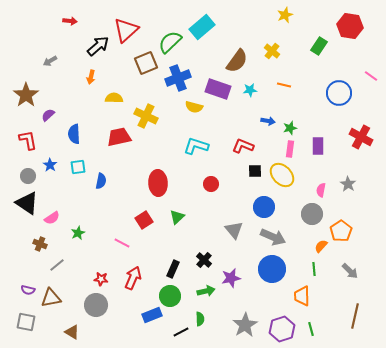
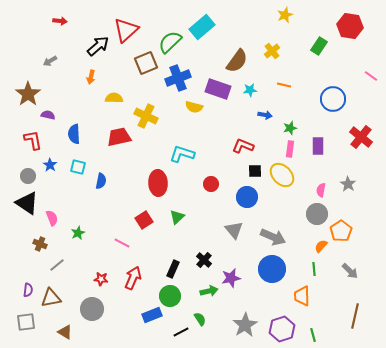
red arrow at (70, 21): moved 10 px left
yellow cross at (272, 51): rotated 14 degrees clockwise
blue circle at (339, 93): moved 6 px left, 6 px down
brown star at (26, 95): moved 2 px right, 1 px up
purple semicircle at (48, 115): rotated 56 degrees clockwise
blue arrow at (268, 121): moved 3 px left, 6 px up
red cross at (361, 137): rotated 10 degrees clockwise
red L-shape at (28, 140): moved 5 px right
cyan L-shape at (196, 146): moved 14 px left, 8 px down
cyan square at (78, 167): rotated 21 degrees clockwise
blue circle at (264, 207): moved 17 px left, 10 px up
gray circle at (312, 214): moved 5 px right
pink semicircle at (52, 218): rotated 77 degrees counterclockwise
purple semicircle at (28, 290): rotated 96 degrees counterclockwise
green arrow at (206, 291): moved 3 px right
gray circle at (96, 305): moved 4 px left, 4 px down
green semicircle at (200, 319): rotated 32 degrees counterclockwise
gray square at (26, 322): rotated 18 degrees counterclockwise
green line at (311, 329): moved 2 px right, 6 px down
brown triangle at (72, 332): moved 7 px left
